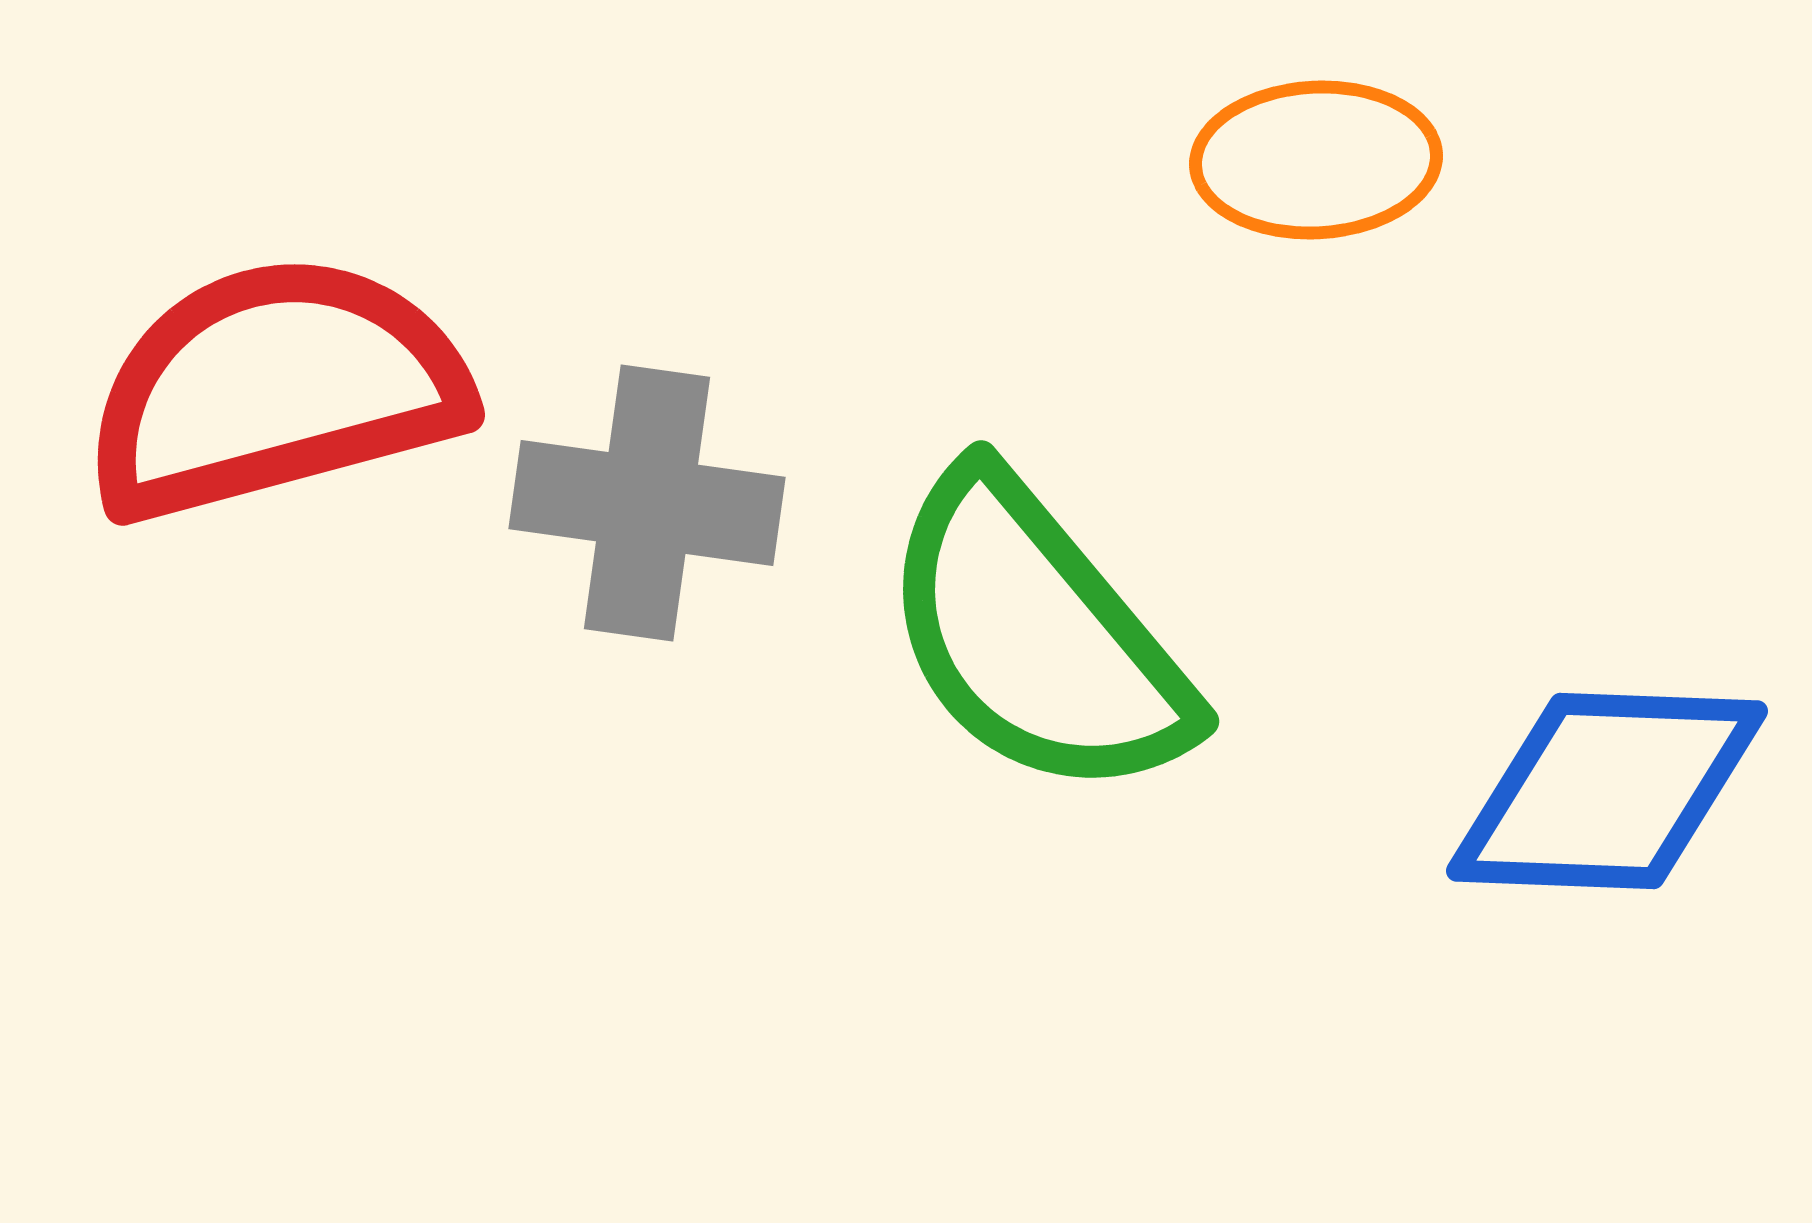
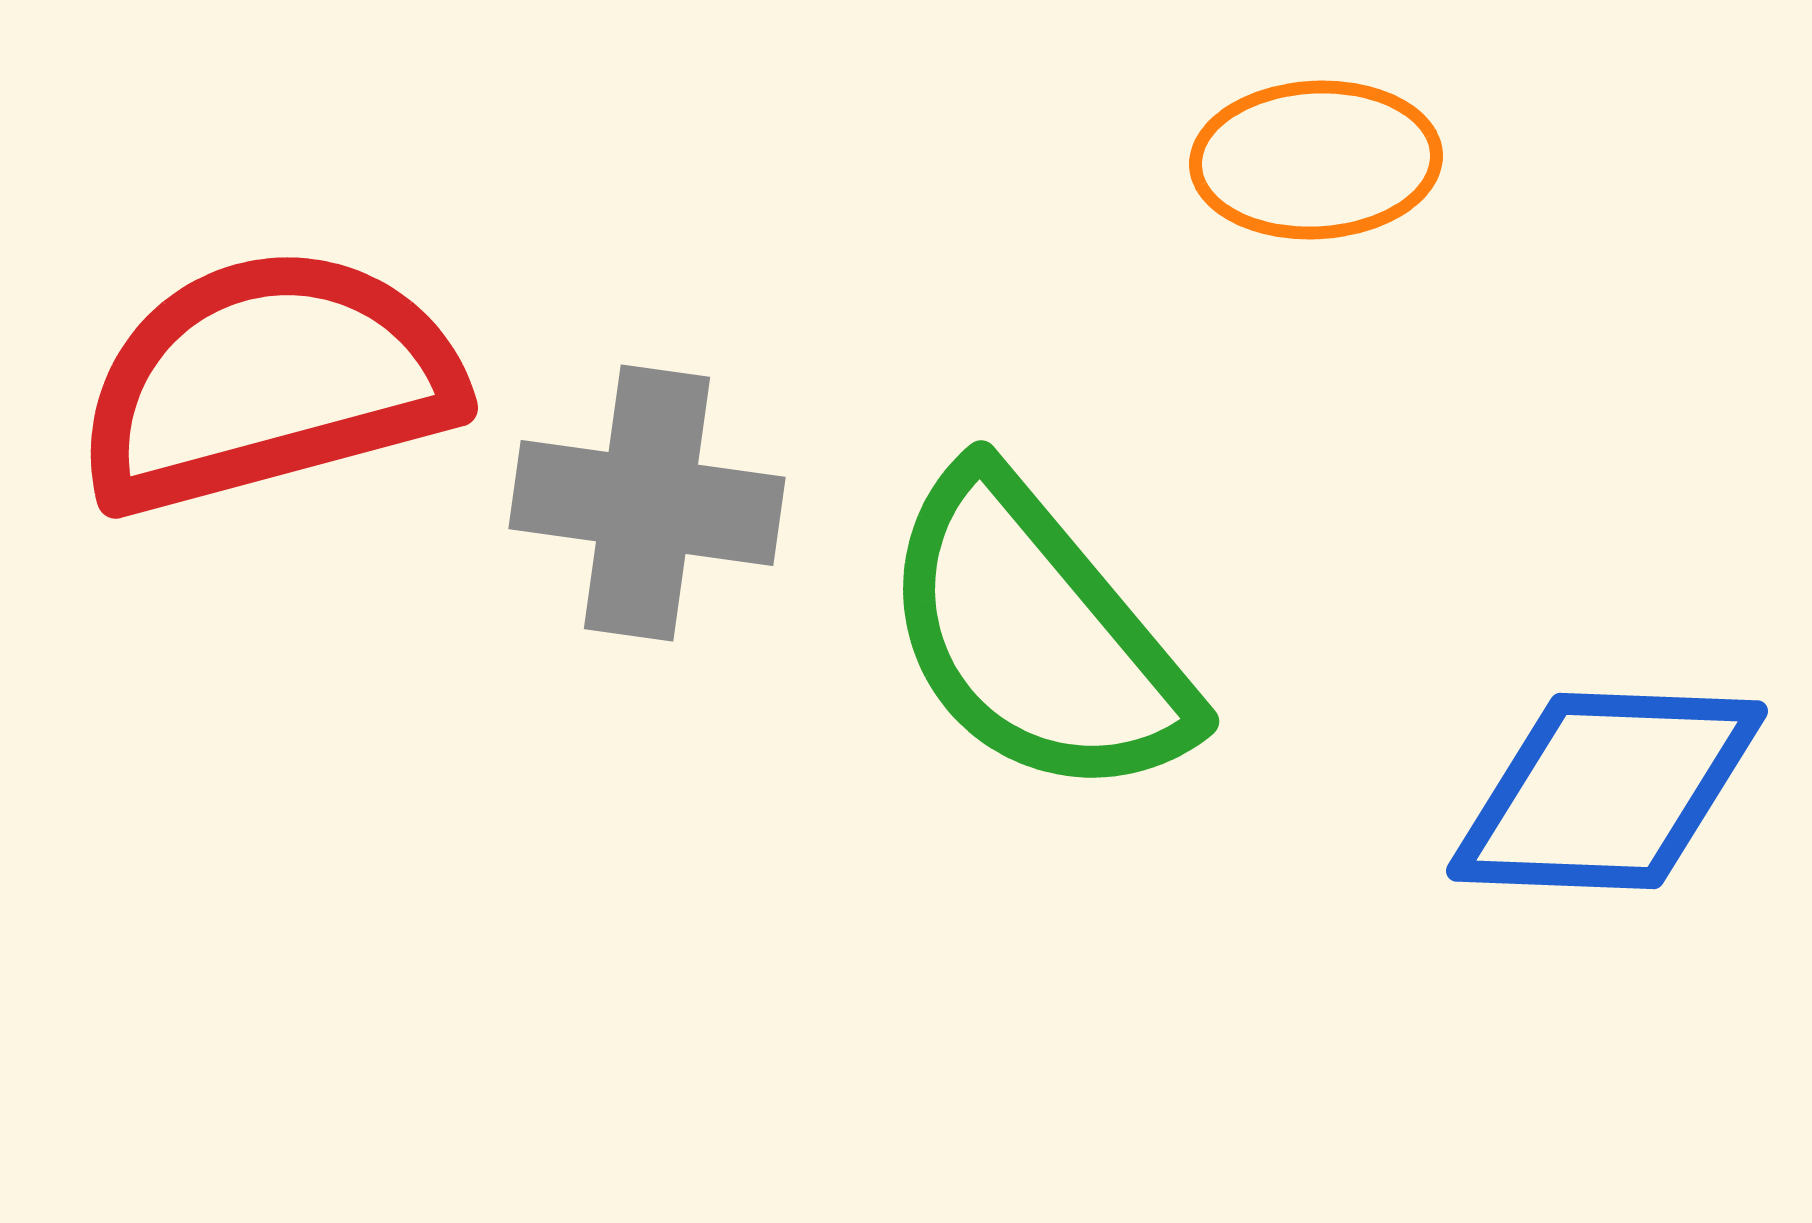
red semicircle: moved 7 px left, 7 px up
